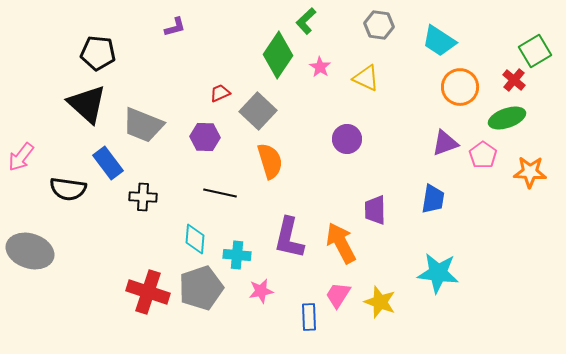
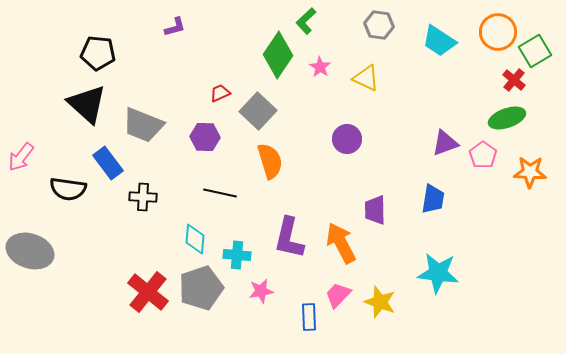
orange circle at (460, 87): moved 38 px right, 55 px up
red cross at (148, 292): rotated 21 degrees clockwise
pink trapezoid at (338, 295): rotated 12 degrees clockwise
